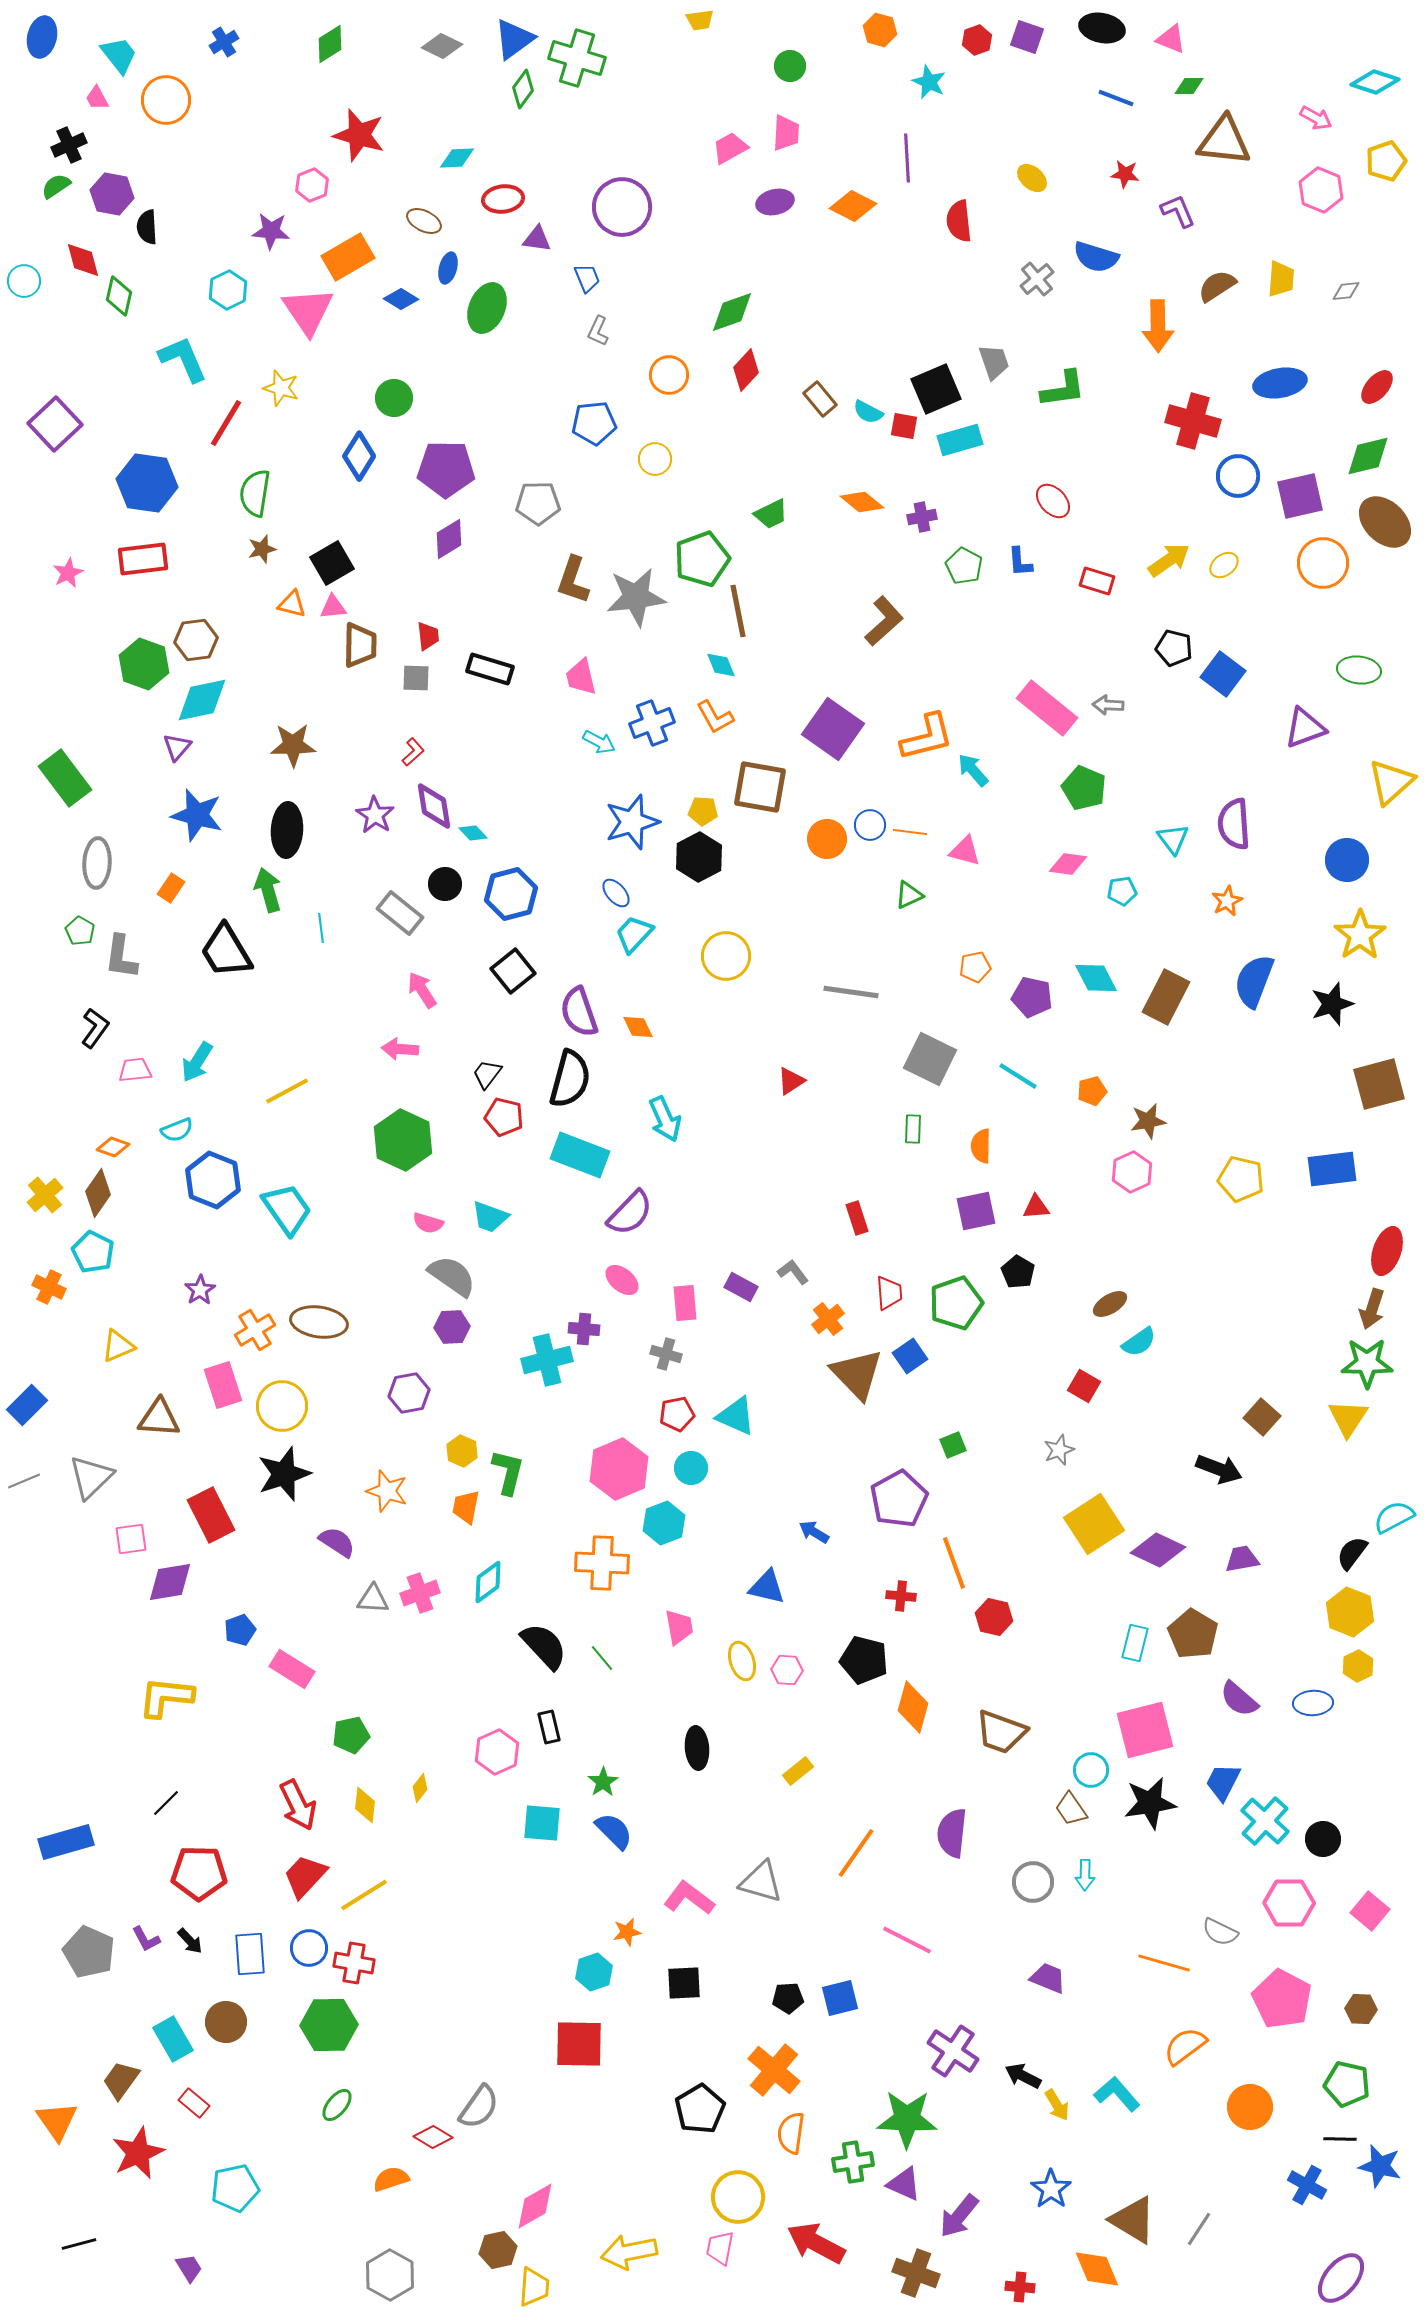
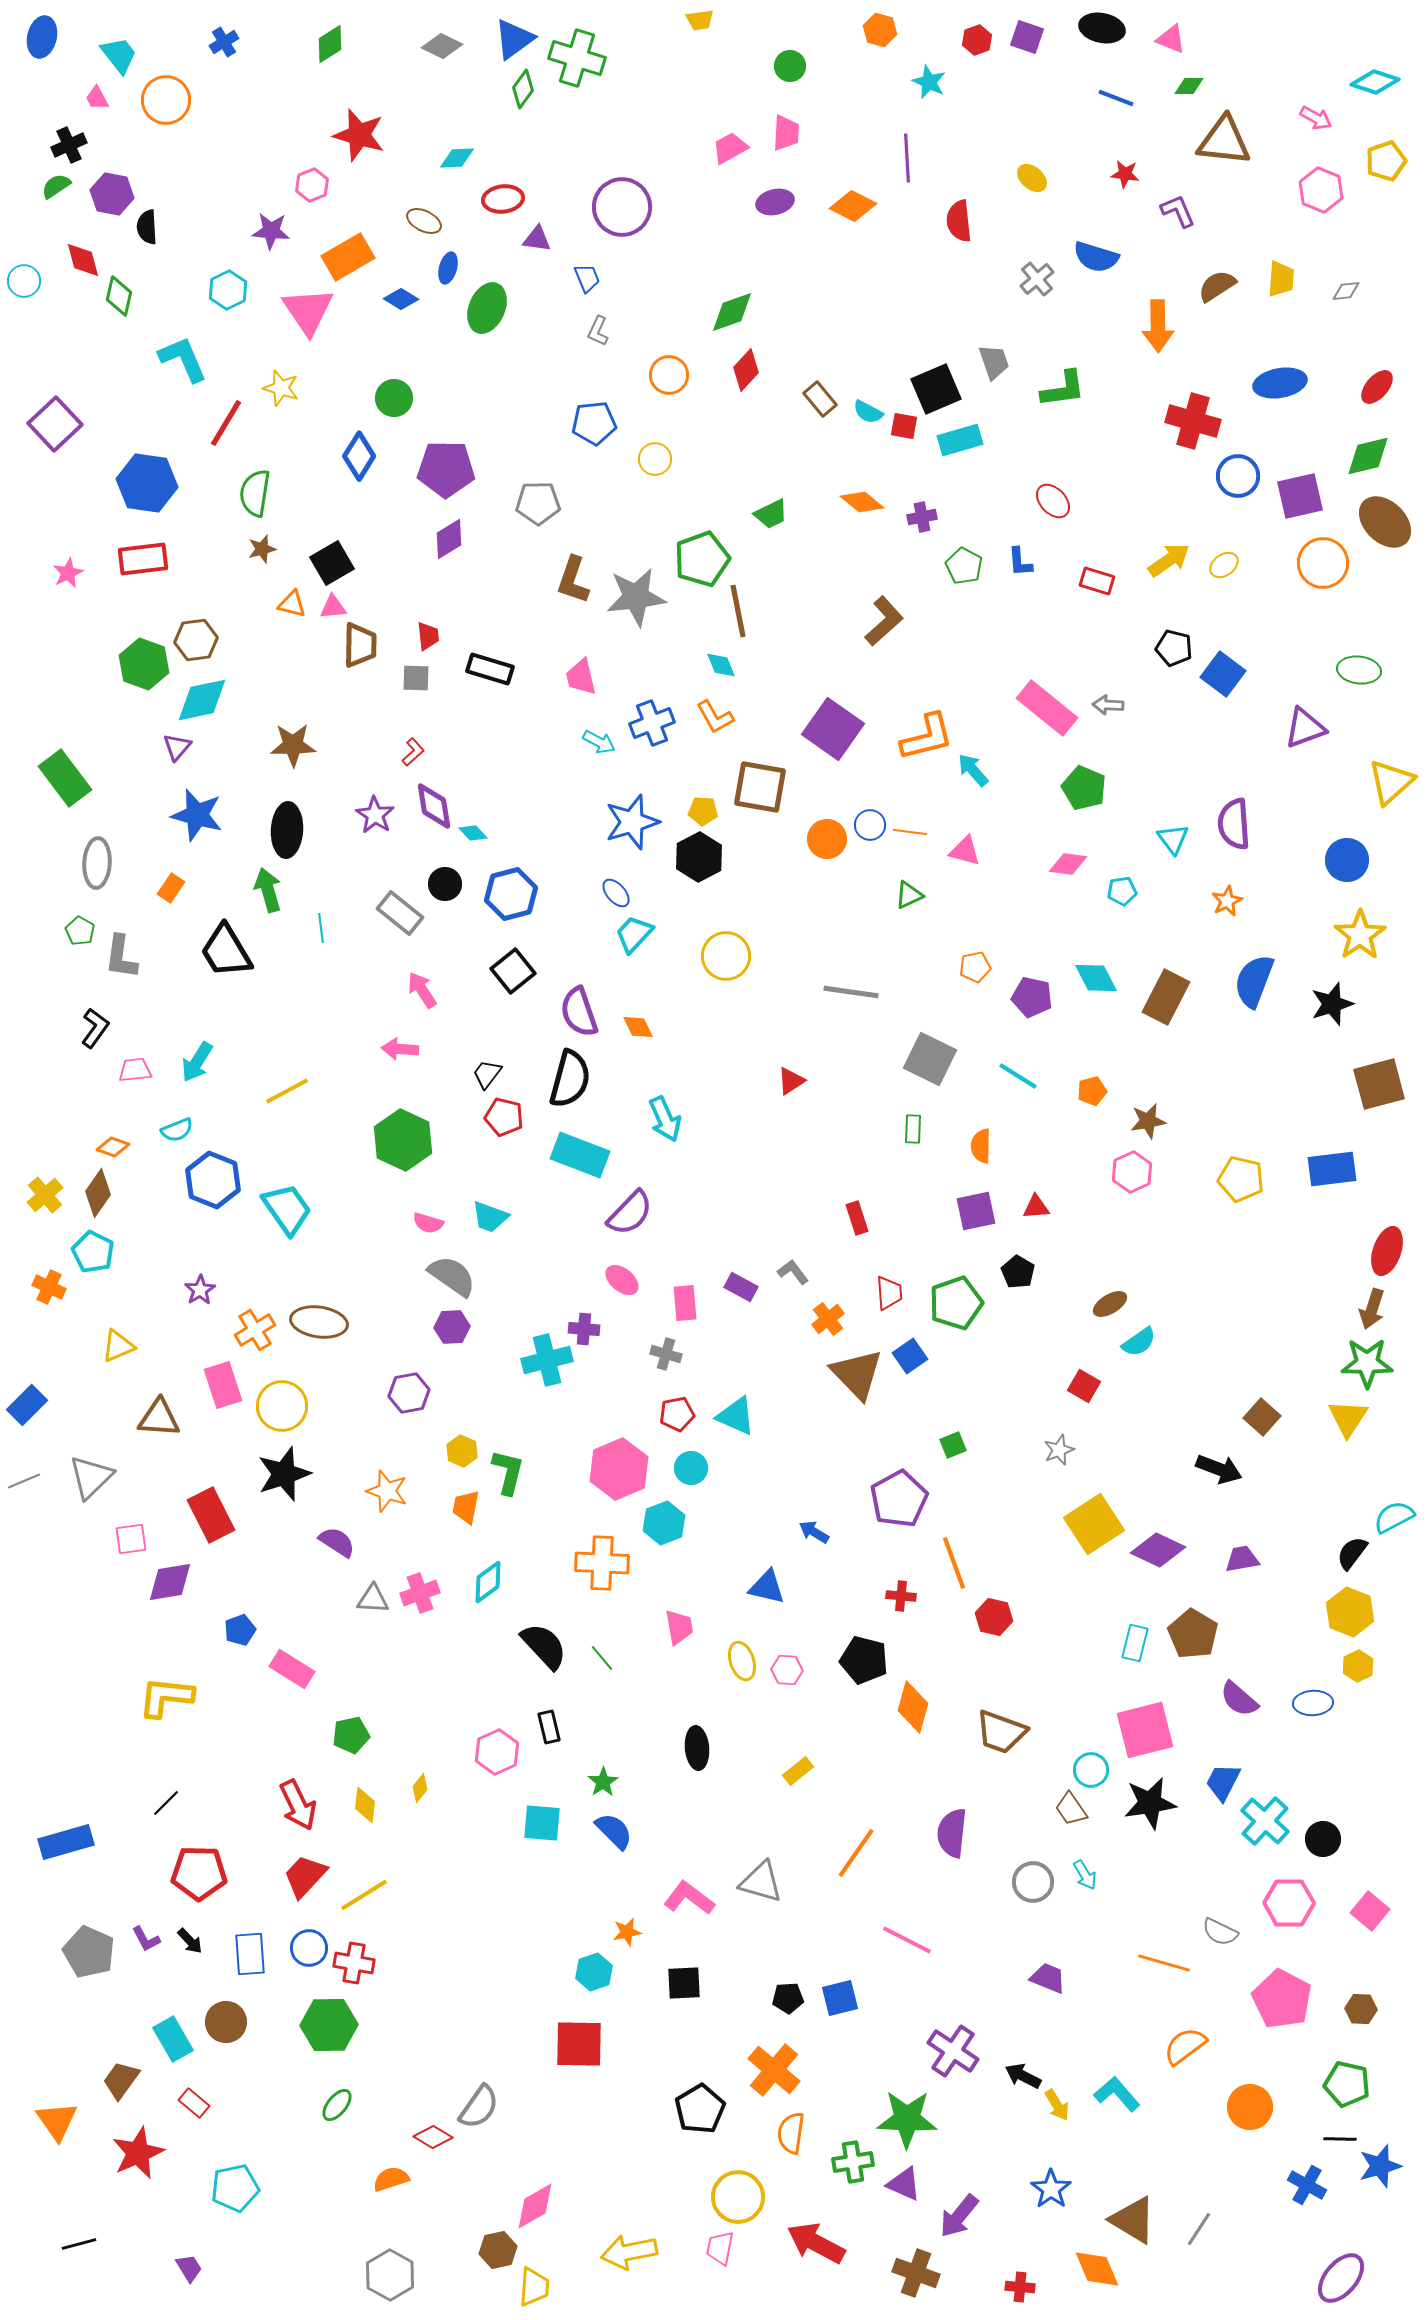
cyan arrow at (1085, 1875): rotated 32 degrees counterclockwise
blue star at (1380, 2166): rotated 30 degrees counterclockwise
